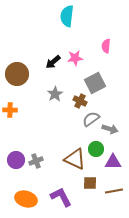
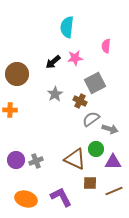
cyan semicircle: moved 11 px down
brown line: rotated 12 degrees counterclockwise
